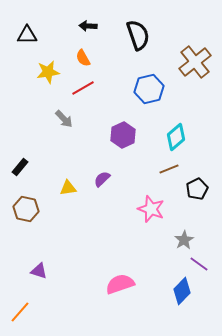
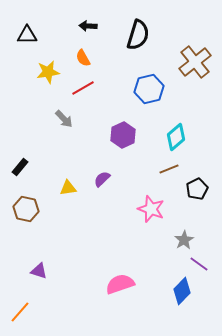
black semicircle: rotated 36 degrees clockwise
